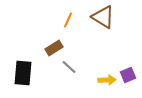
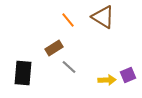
orange line: rotated 63 degrees counterclockwise
